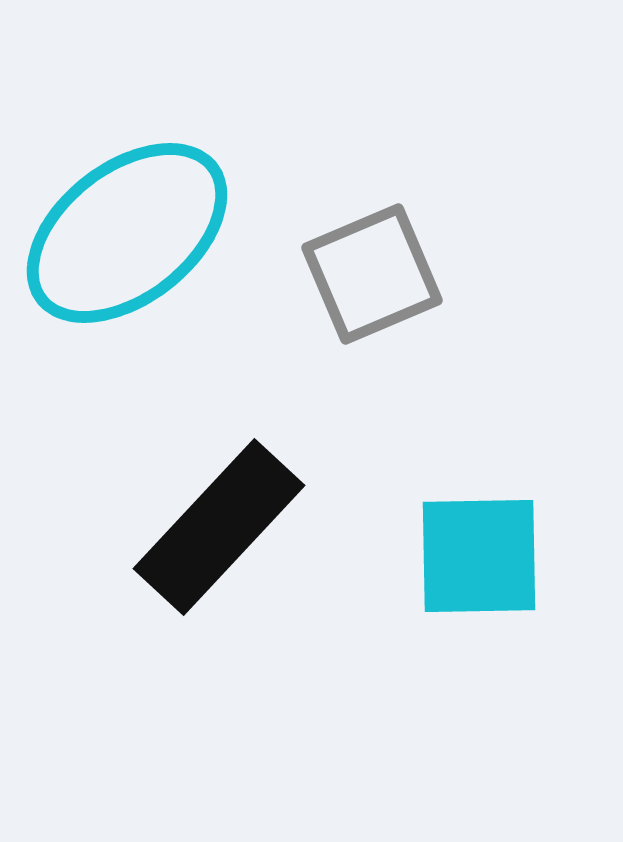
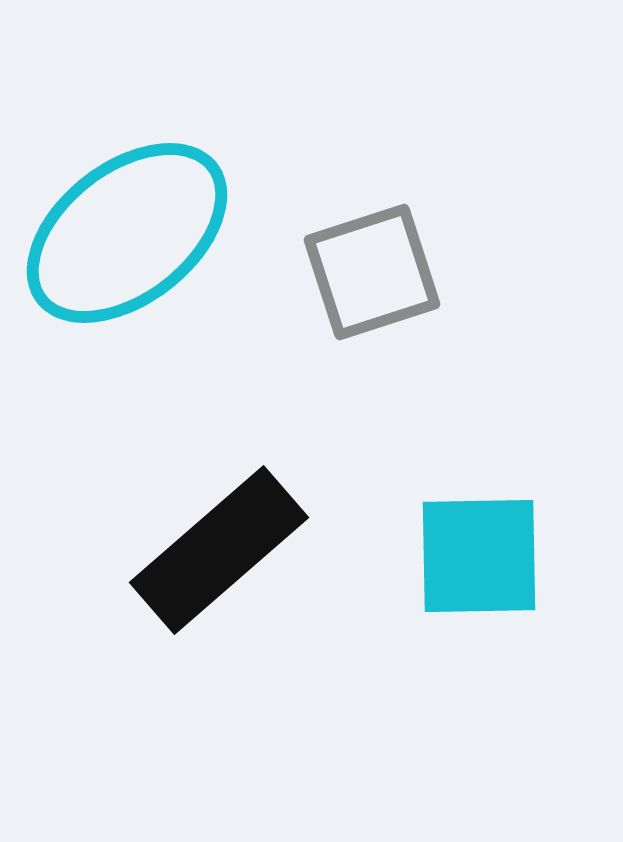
gray square: moved 2 px up; rotated 5 degrees clockwise
black rectangle: moved 23 px down; rotated 6 degrees clockwise
